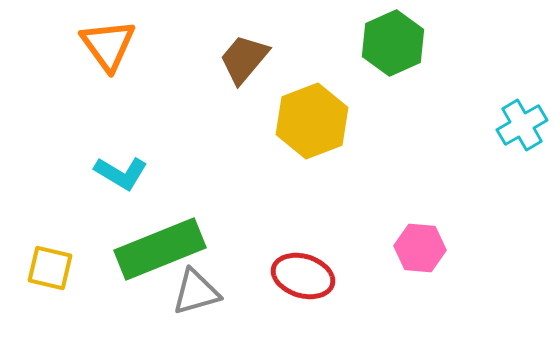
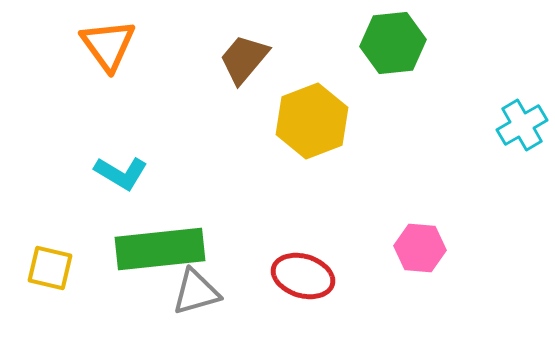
green hexagon: rotated 18 degrees clockwise
green rectangle: rotated 16 degrees clockwise
